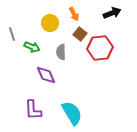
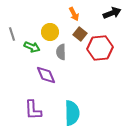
yellow circle: moved 9 px down
cyan semicircle: rotated 30 degrees clockwise
